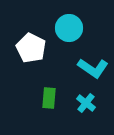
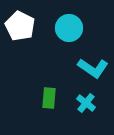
white pentagon: moved 11 px left, 22 px up
